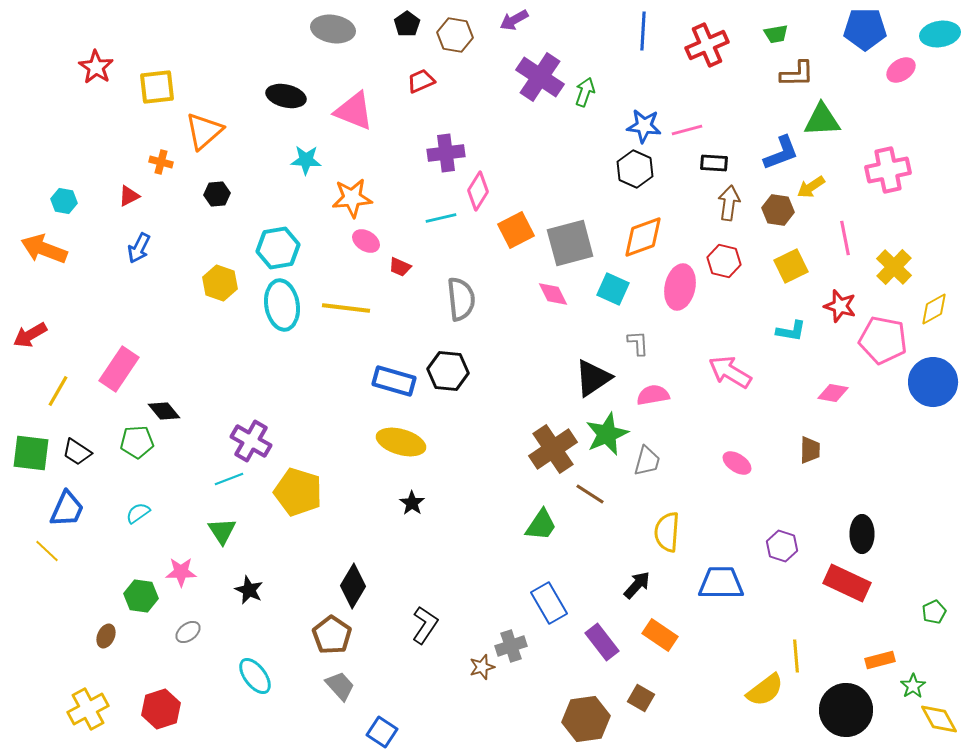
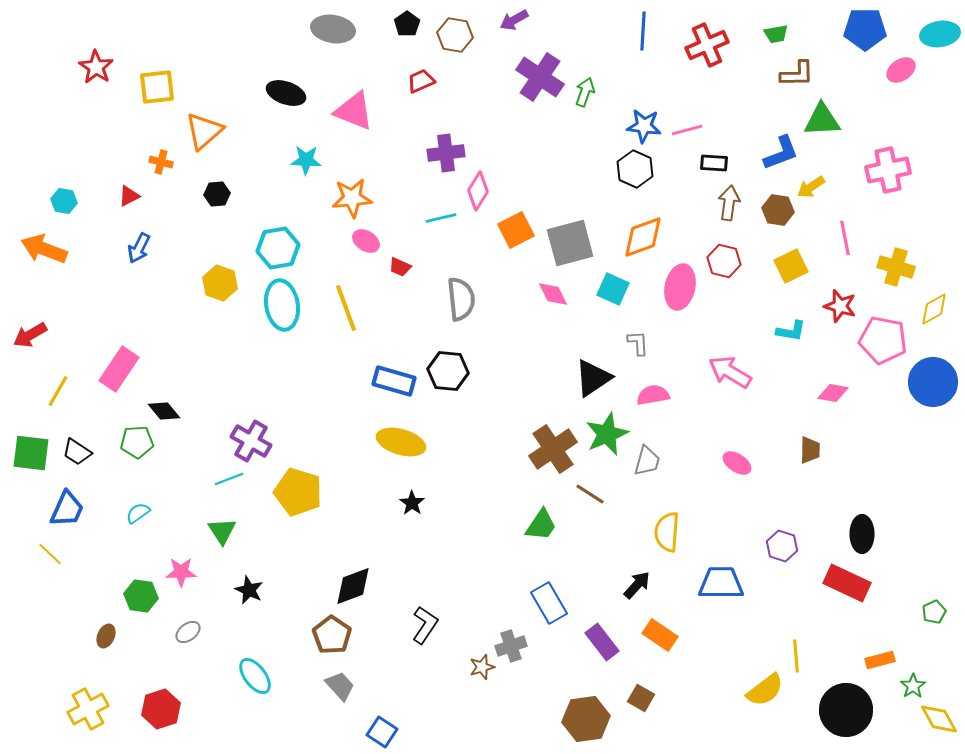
black ellipse at (286, 96): moved 3 px up; rotated 6 degrees clockwise
yellow cross at (894, 267): moved 2 px right; rotated 27 degrees counterclockwise
yellow line at (346, 308): rotated 63 degrees clockwise
yellow line at (47, 551): moved 3 px right, 3 px down
black diamond at (353, 586): rotated 39 degrees clockwise
